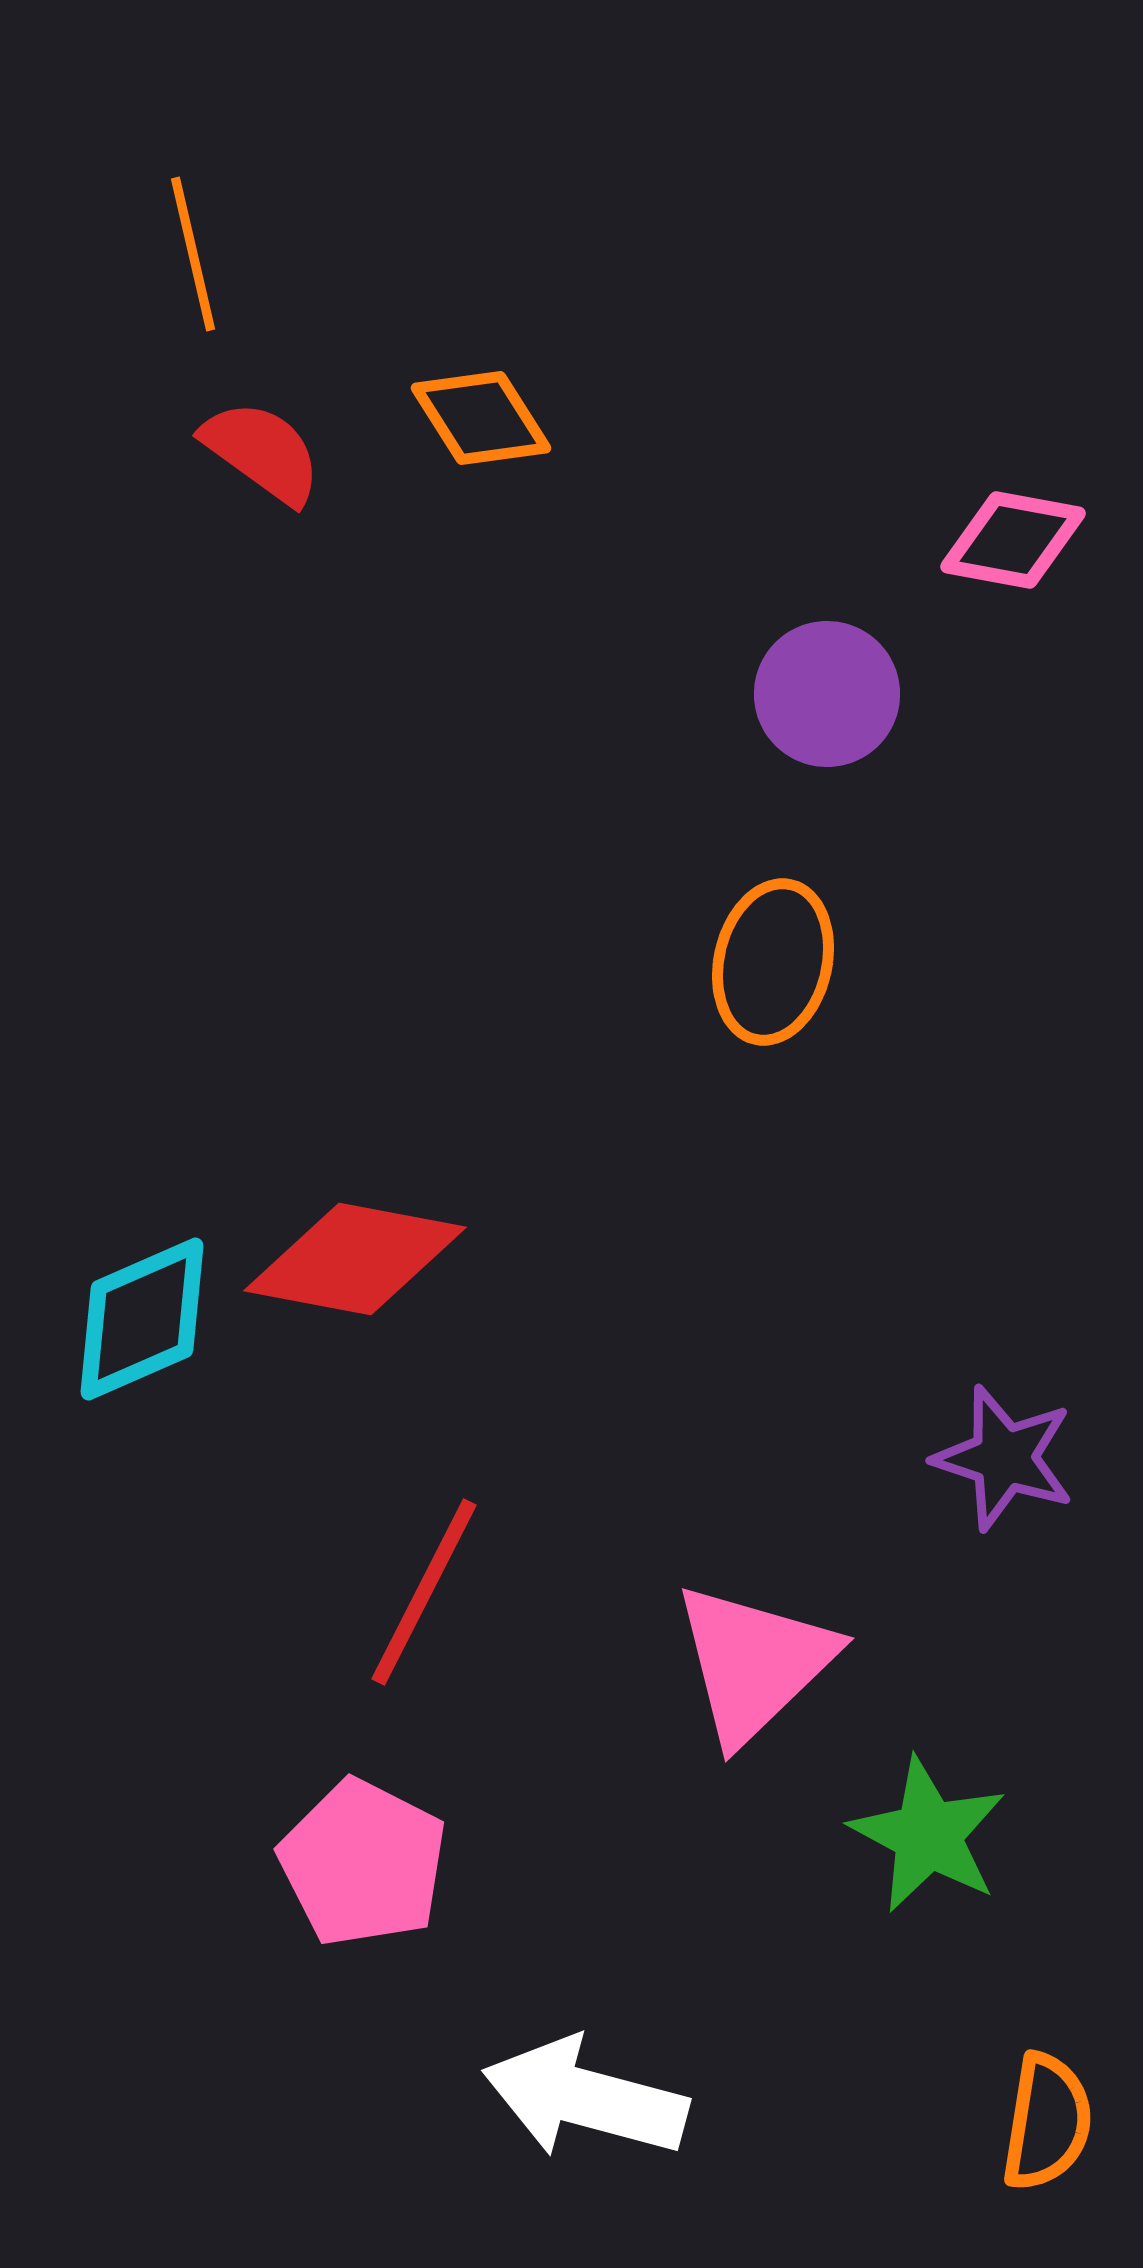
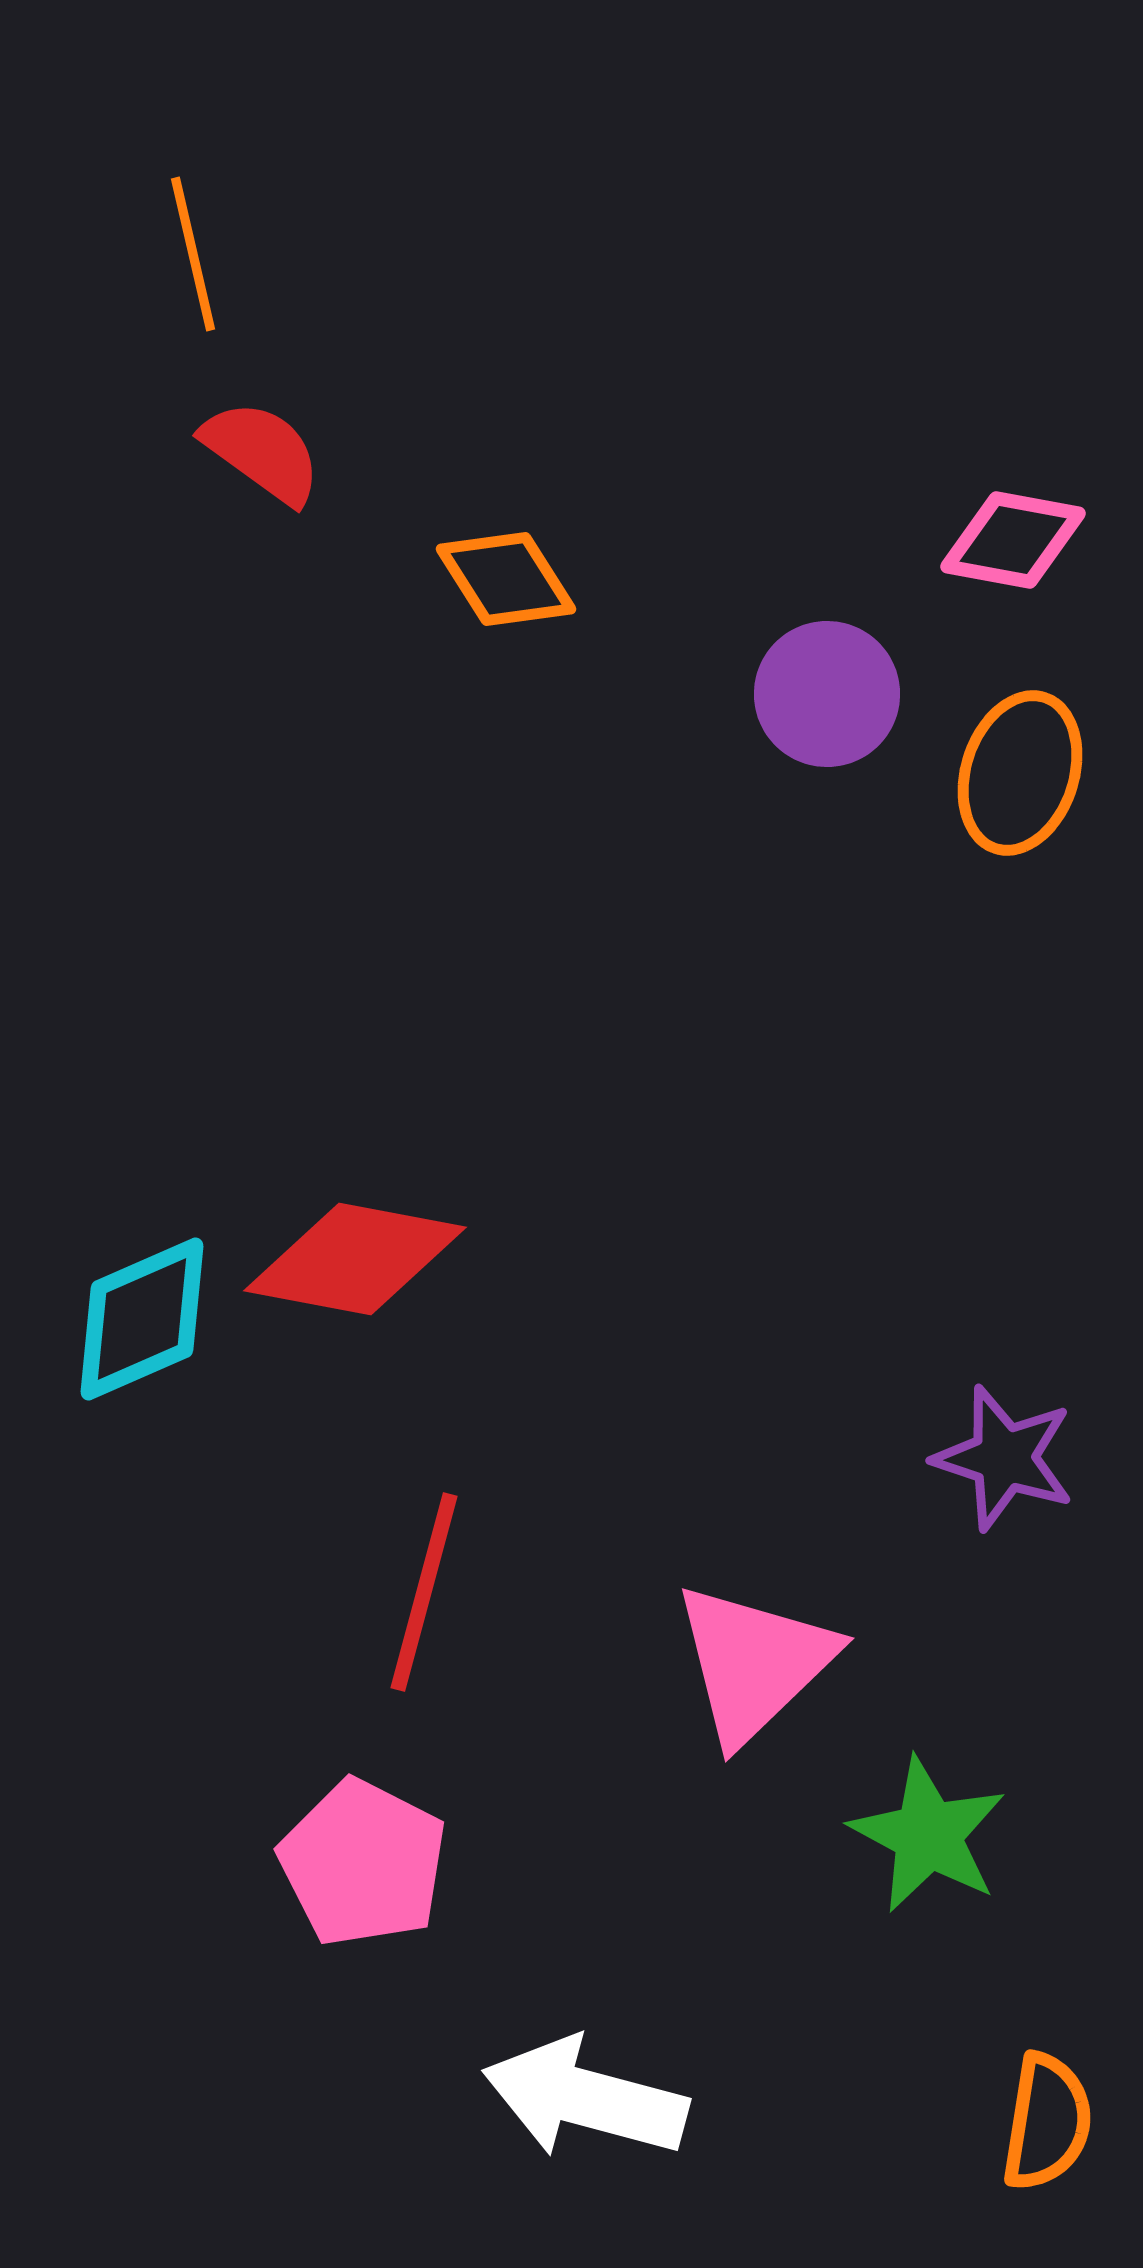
orange diamond: moved 25 px right, 161 px down
orange ellipse: moved 247 px right, 189 px up; rotated 5 degrees clockwise
red line: rotated 12 degrees counterclockwise
